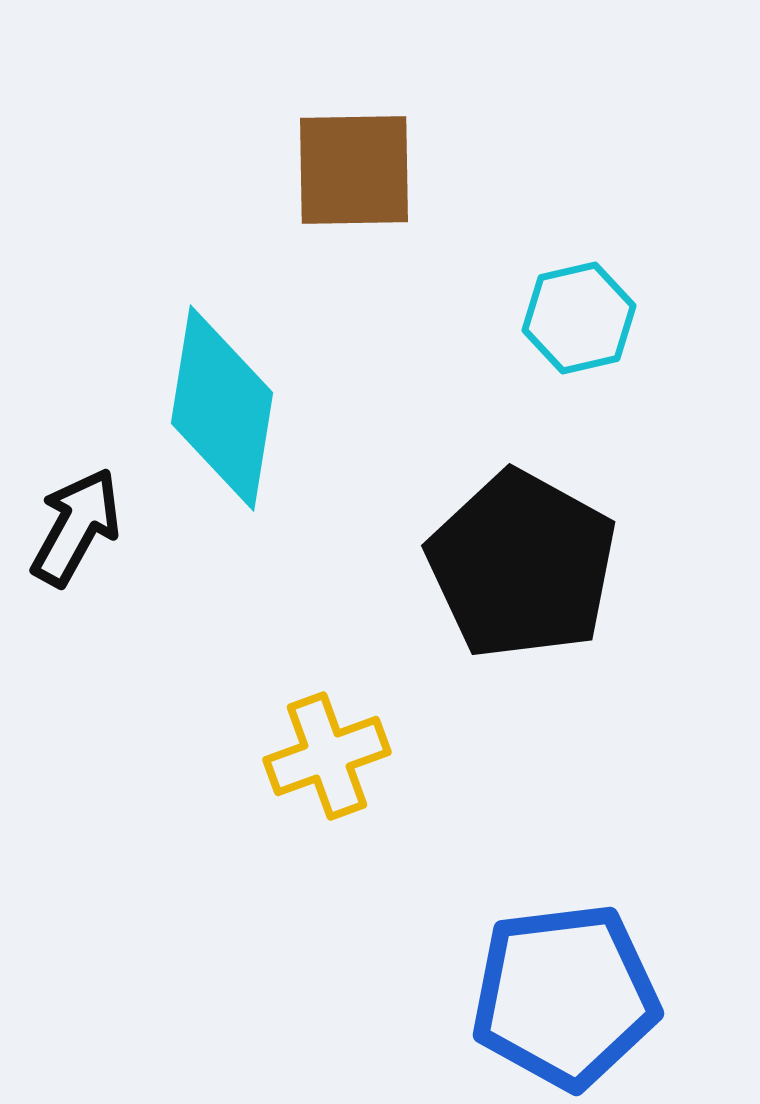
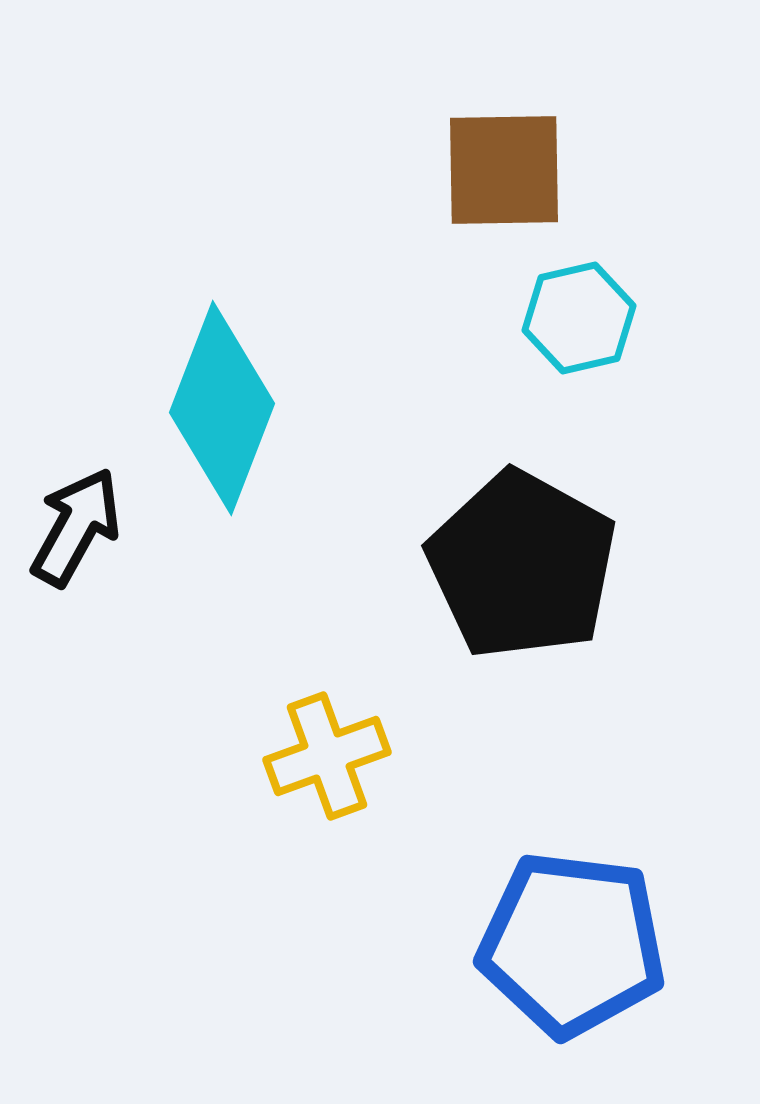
brown square: moved 150 px right
cyan diamond: rotated 12 degrees clockwise
blue pentagon: moved 7 px right, 52 px up; rotated 14 degrees clockwise
